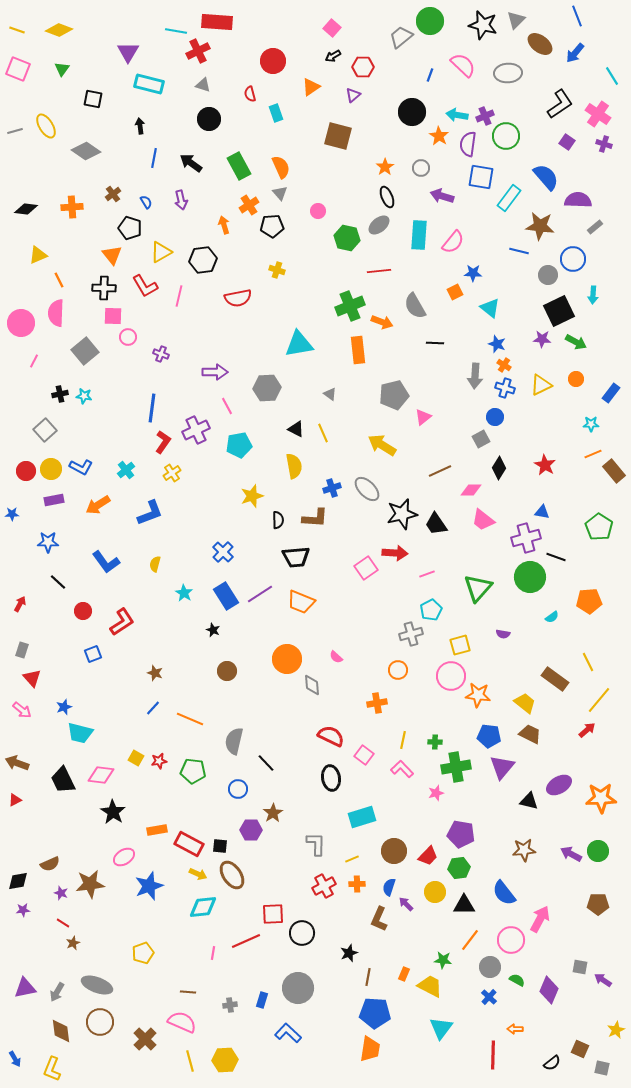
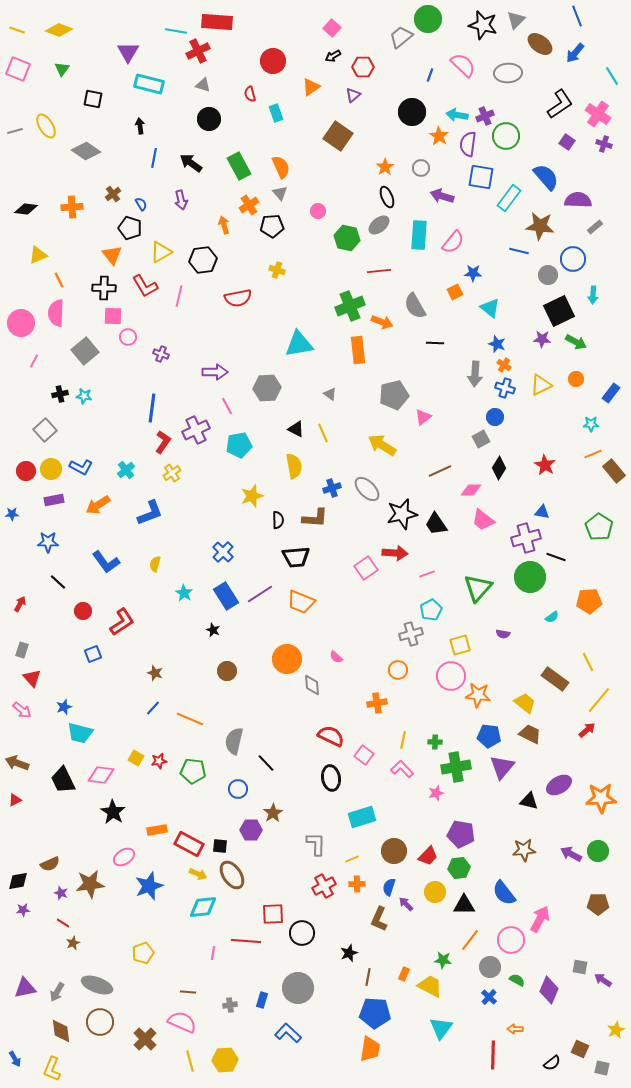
green circle at (430, 21): moved 2 px left, 2 px up
brown square at (338, 136): rotated 20 degrees clockwise
blue semicircle at (146, 202): moved 5 px left, 2 px down
gray arrow at (475, 376): moved 2 px up
red line at (246, 941): rotated 28 degrees clockwise
